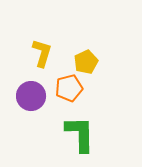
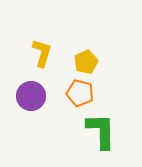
orange pentagon: moved 11 px right, 5 px down; rotated 28 degrees clockwise
green L-shape: moved 21 px right, 3 px up
